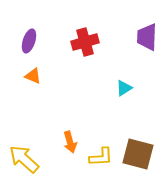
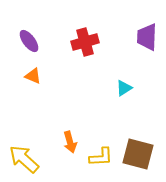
purple ellipse: rotated 55 degrees counterclockwise
